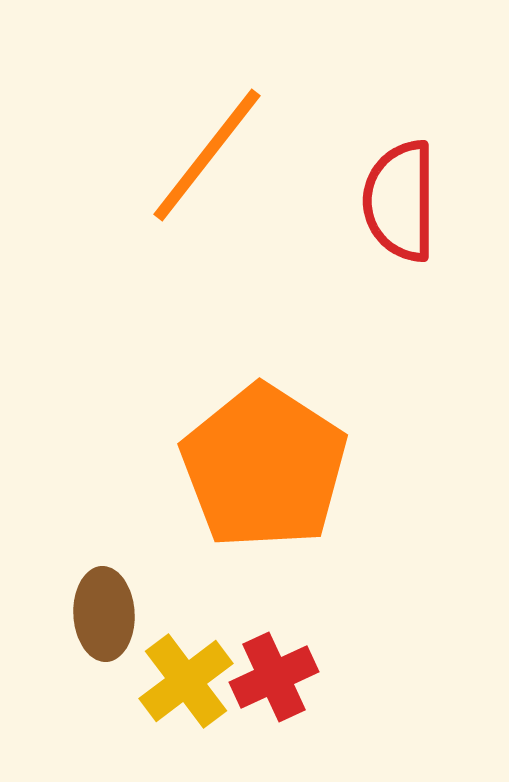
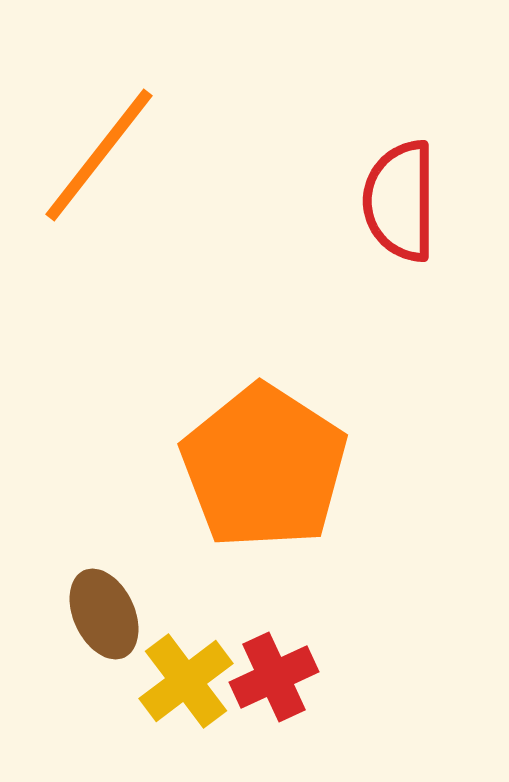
orange line: moved 108 px left
brown ellipse: rotated 22 degrees counterclockwise
